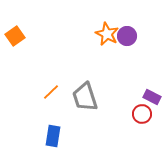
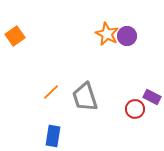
red circle: moved 7 px left, 5 px up
